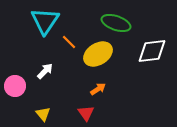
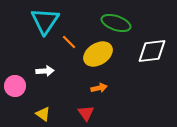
white arrow: rotated 42 degrees clockwise
orange arrow: moved 1 px right, 1 px up; rotated 21 degrees clockwise
yellow triangle: rotated 14 degrees counterclockwise
